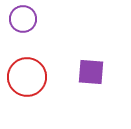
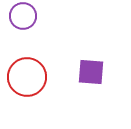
purple circle: moved 3 px up
